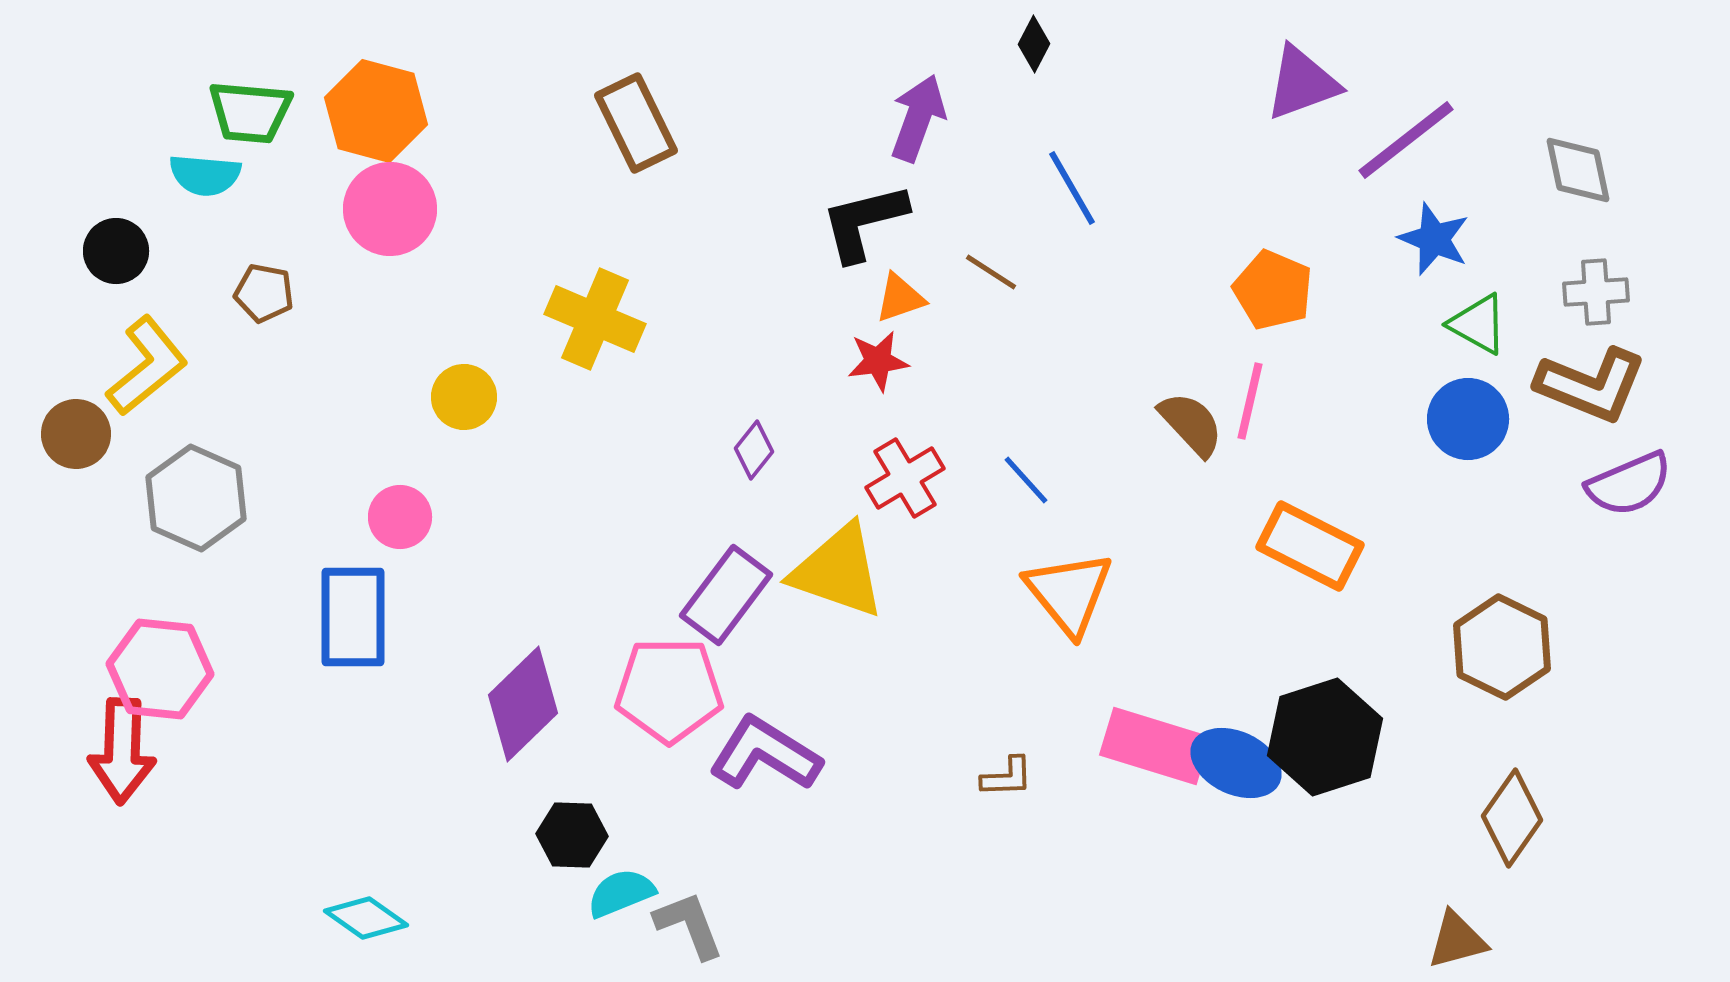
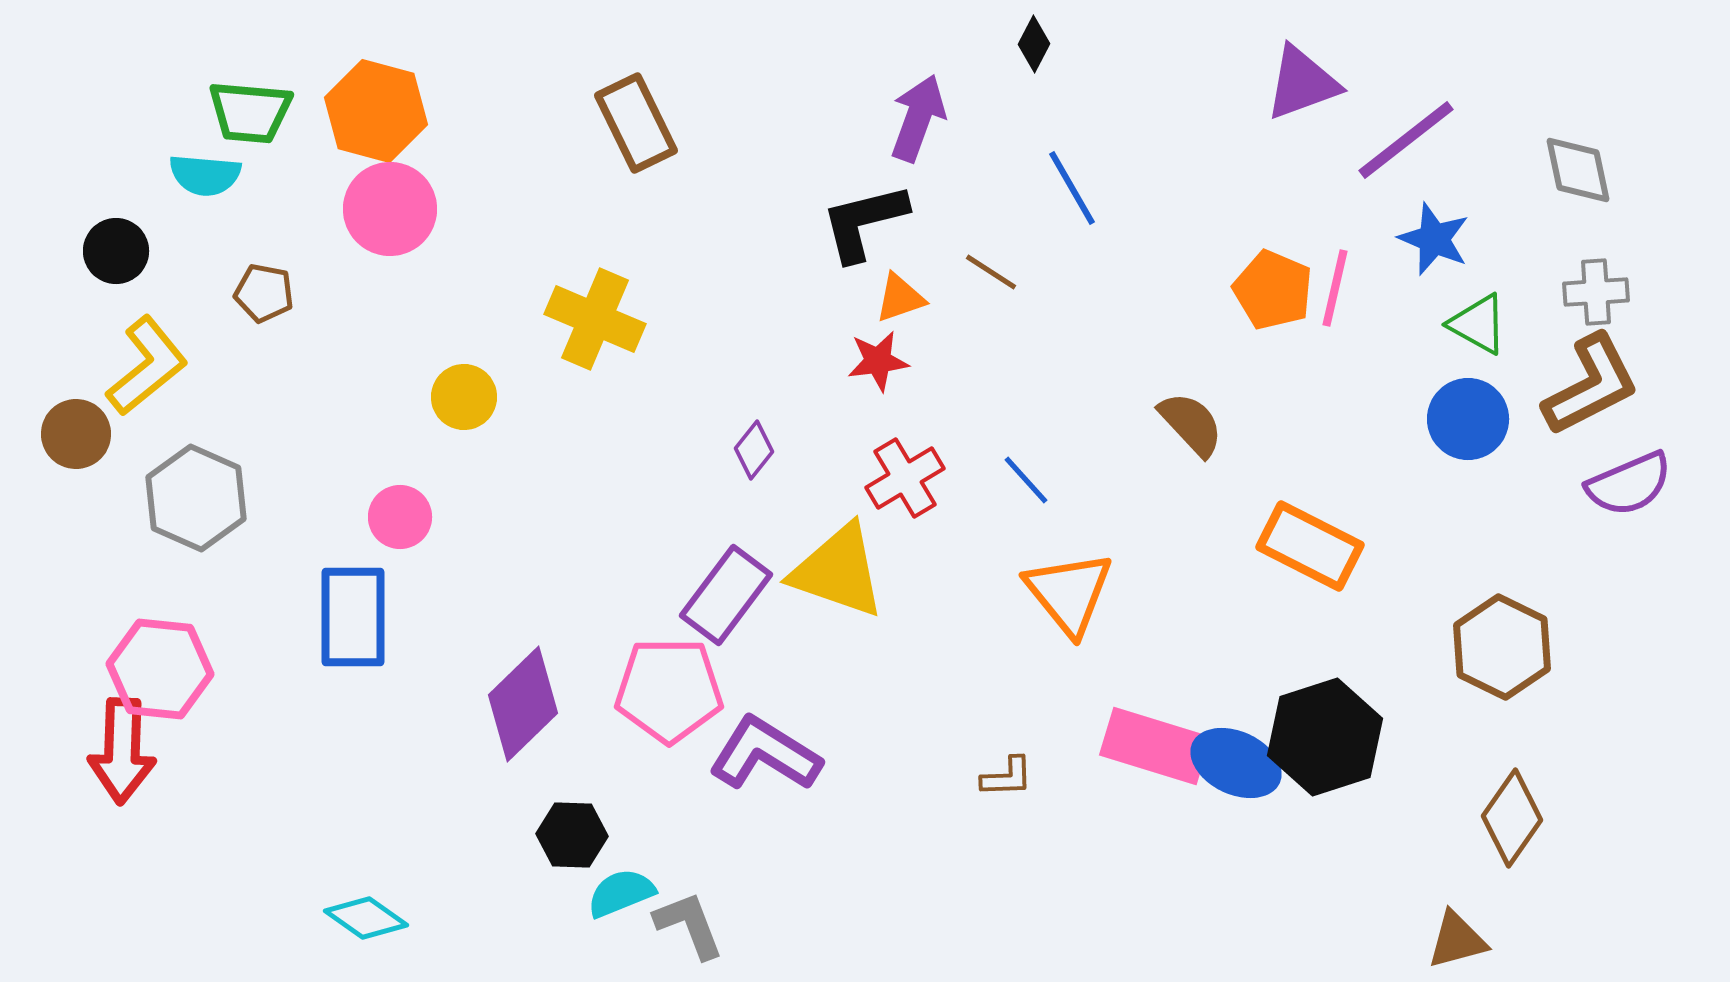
brown L-shape at (1591, 385): rotated 49 degrees counterclockwise
pink line at (1250, 401): moved 85 px right, 113 px up
